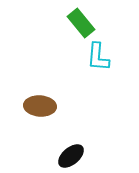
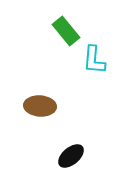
green rectangle: moved 15 px left, 8 px down
cyan L-shape: moved 4 px left, 3 px down
